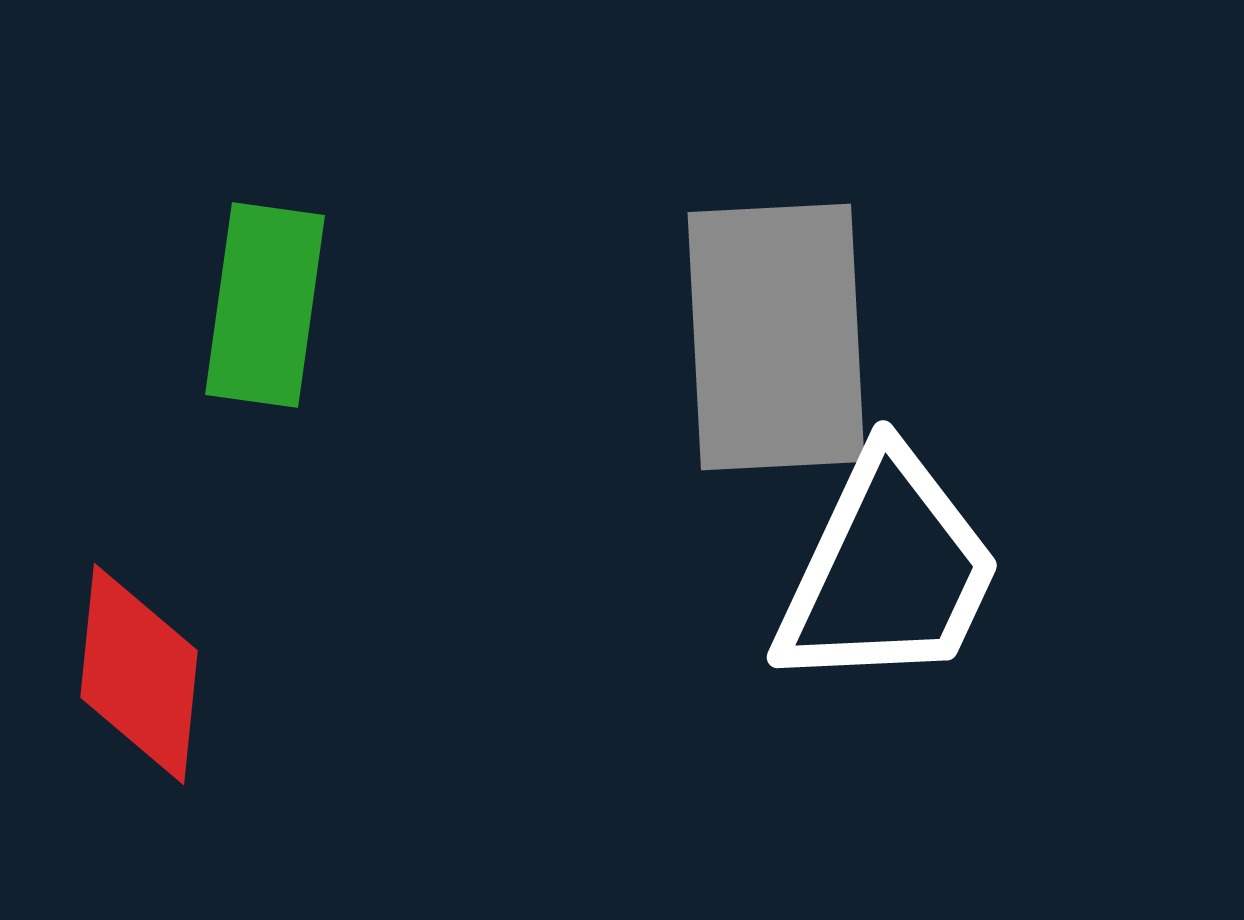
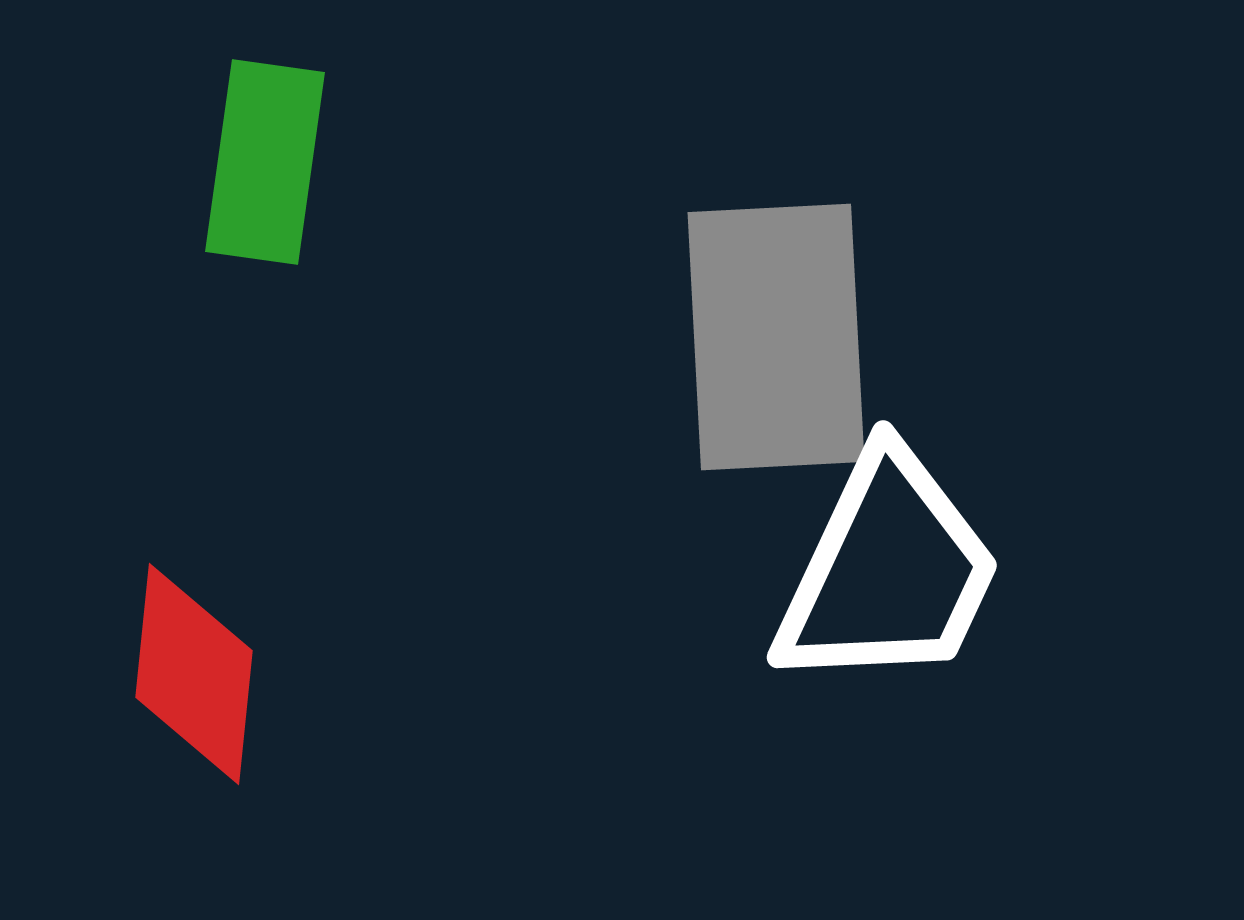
green rectangle: moved 143 px up
red diamond: moved 55 px right
